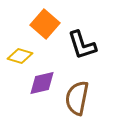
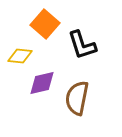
yellow diamond: rotated 10 degrees counterclockwise
